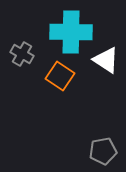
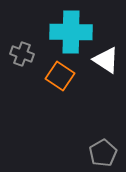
gray cross: rotated 10 degrees counterclockwise
gray pentagon: moved 2 px down; rotated 20 degrees counterclockwise
